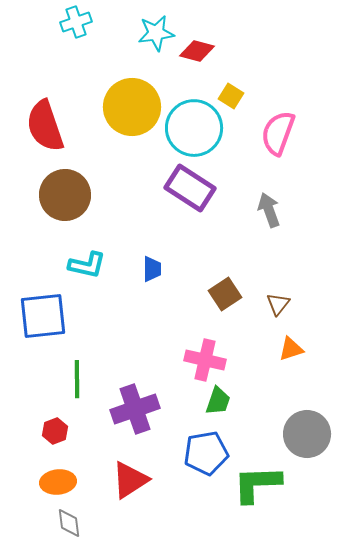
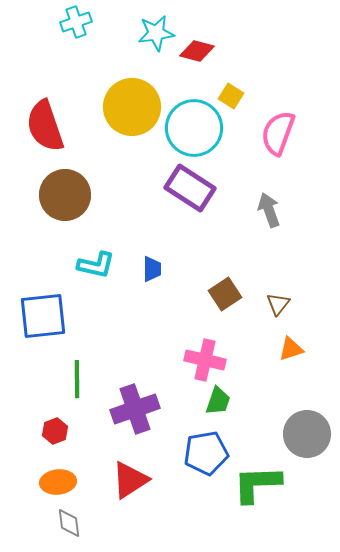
cyan L-shape: moved 9 px right
